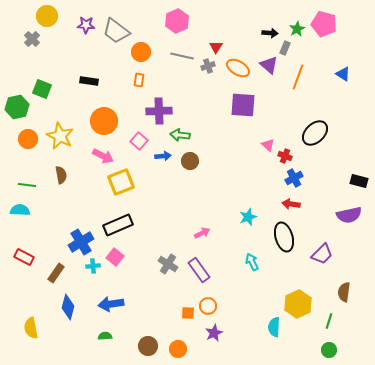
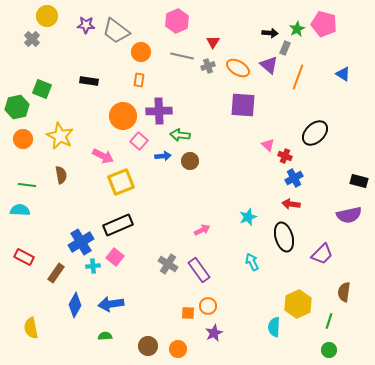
red triangle at (216, 47): moved 3 px left, 5 px up
orange circle at (104, 121): moved 19 px right, 5 px up
orange circle at (28, 139): moved 5 px left
pink arrow at (202, 233): moved 3 px up
blue diamond at (68, 307): moved 7 px right, 2 px up; rotated 15 degrees clockwise
